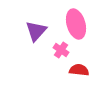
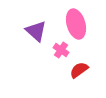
purple triangle: rotated 30 degrees counterclockwise
red semicircle: rotated 42 degrees counterclockwise
